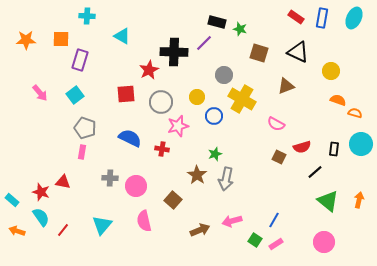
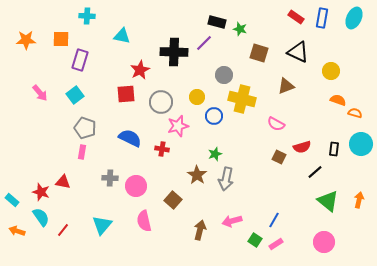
cyan triangle at (122, 36): rotated 18 degrees counterclockwise
red star at (149, 70): moved 9 px left
yellow cross at (242, 99): rotated 16 degrees counterclockwise
brown arrow at (200, 230): rotated 54 degrees counterclockwise
